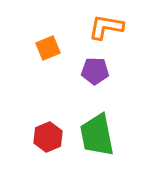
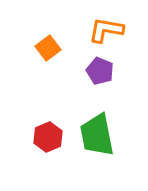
orange L-shape: moved 3 px down
orange square: rotated 15 degrees counterclockwise
purple pentagon: moved 5 px right; rotated 20 degrees clockwise
